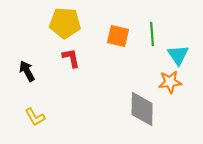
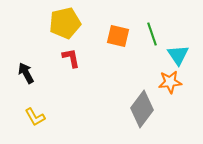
yellow pentagon: rotated 16 degrees counterclockwise
green line: rotated 15 degrees counterclockwise
black arrow: moved 1 px left, 2 px down
gray diamond: rotated 36 degrees clockwise
